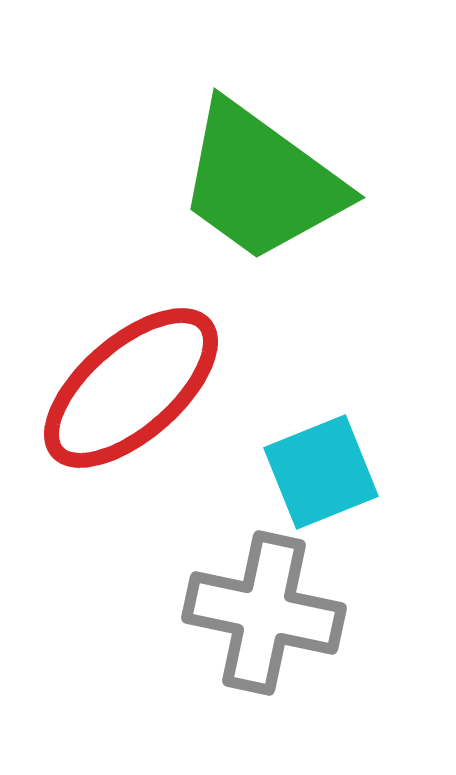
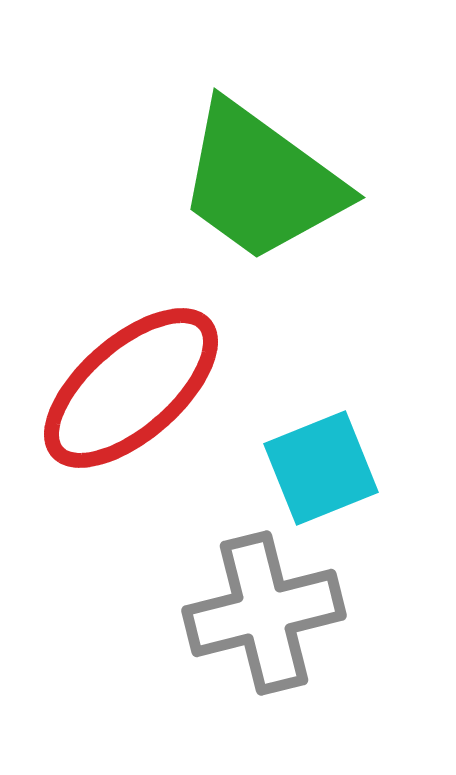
cyan square: moved 4 px up
gray cross: rotated 26 degrees counterclockwise
